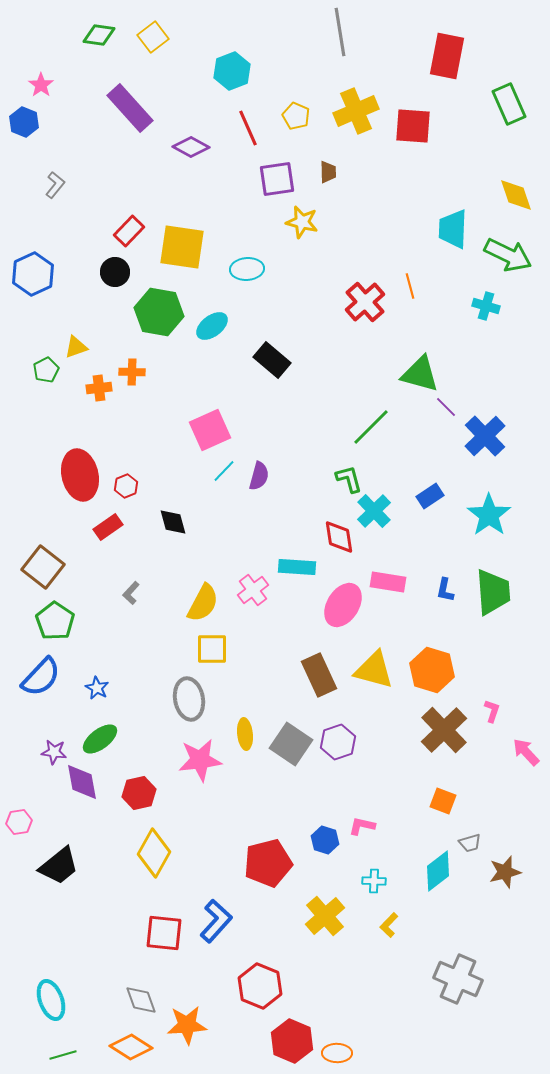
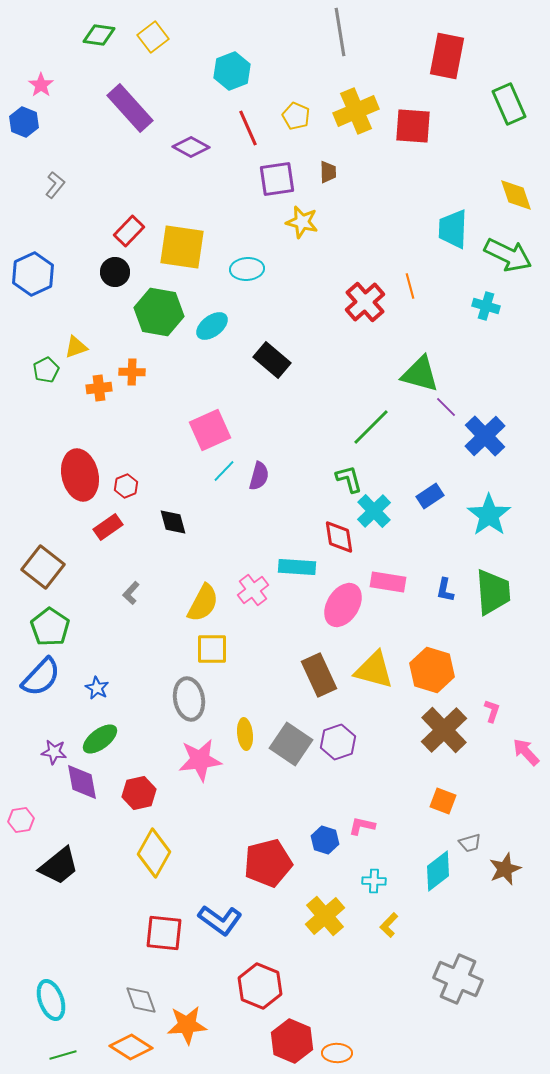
green pentagon at (55, 621): moved 5 px left, 6 px down
pink hexagon at (19, 822): moved 2 px right, 2 px up
brown star at (505, 872): moved 3 px up; rotated 8 degrees counterclockwise
blue L-shape at (216, 921): moved 4 px right, 1 px up; rotated 84 degrees clockwise
